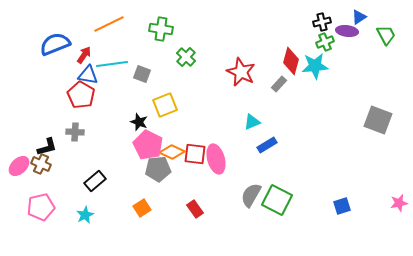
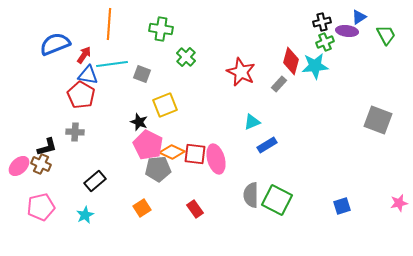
orange line at (109, 24): rotated 60 degrees counterclockwise
gray semicircle at (251, 195): rotated 30 degrees counterclockwise
